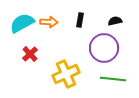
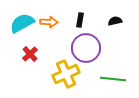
purple circle: moved 18 px left
